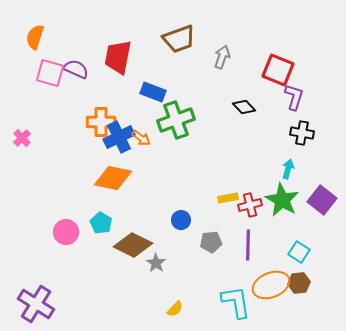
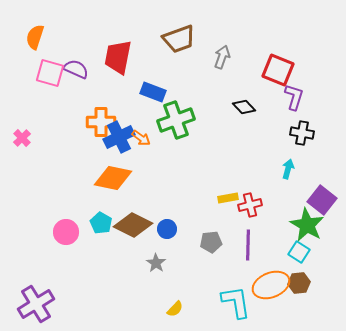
green star: moved 25 px right, 25 px down
blue circle: moved 14 px left, 9 px down
brown diamond: moved 20 px up
purple cross: rotated 27 degrees clockwise
